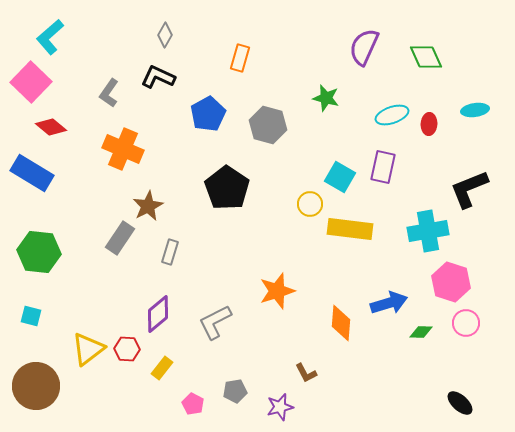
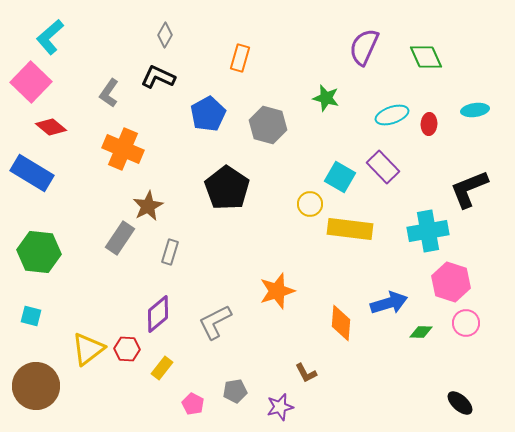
purple rectangle at (383, 167): rotated 56 degrees counterclockwise
